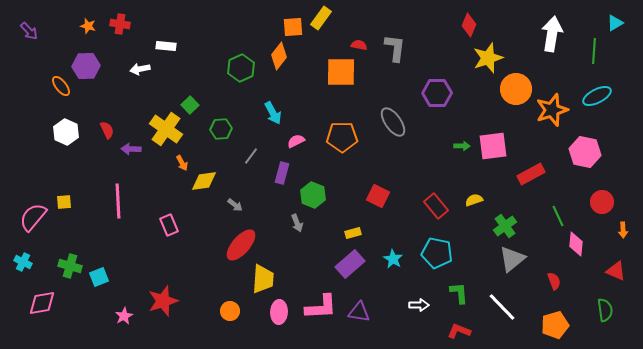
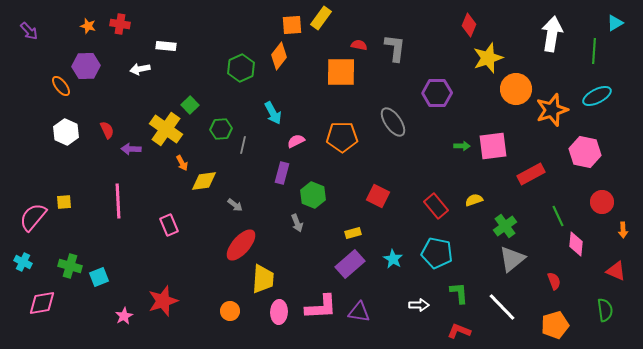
orange square at (293, 27): moved 1 px left, 2 px up
gray line at (251, 156): moved 8 px left, 11 px up; rotated 24 degrees counterclockwise
